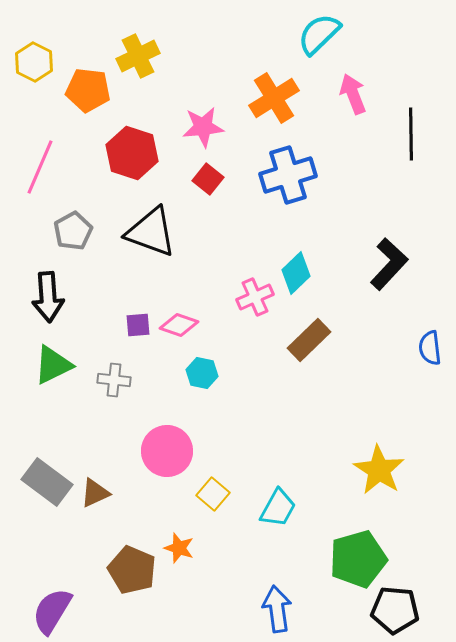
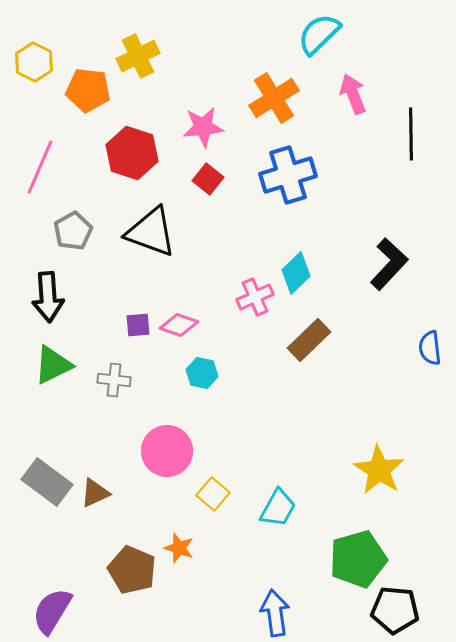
blue arrow: moved 2 px left, 4 px down
